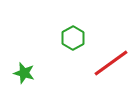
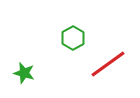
red line: moved 3 px left, 1 px down
